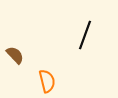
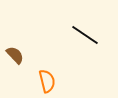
black line: rotated 76 degrees counterclockwise
